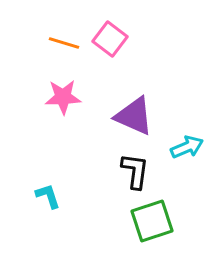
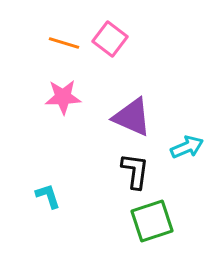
purple triangle: moved 2 px left, 1 px down
